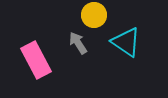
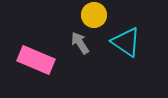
gray arrow: moved 2 px right
pink rectangle: rotated 39 degrees counterclockwise
